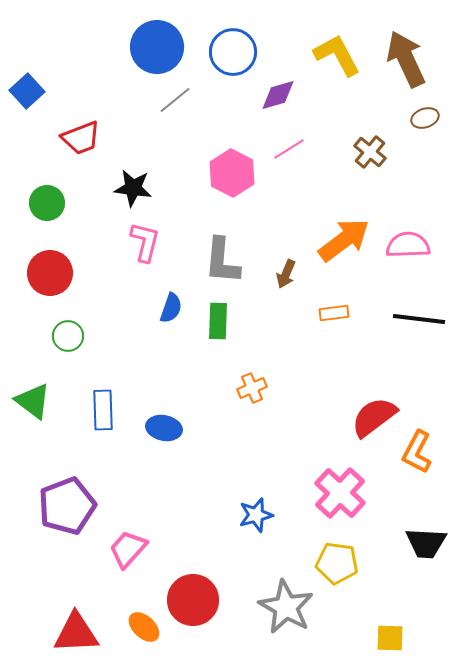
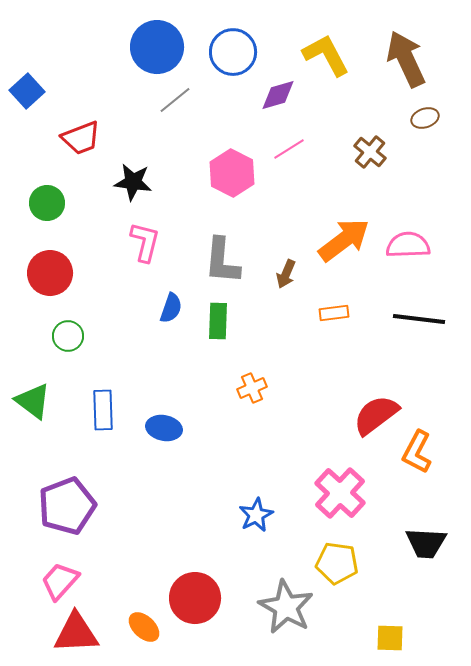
yellow L-shape at (337, 55): moved 11 px left
black star at (133, 188): moved 6 px up
red semicircle at (374, 417): moved 2 px right, 2 px up
blue star at (256, 515): rotated 12 degrees counterclockwise
pink trapezoid at (128, 549): moved 68 px left, 32 px down
red circle at (193, 600): moved 2 px right, 2 px up
